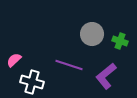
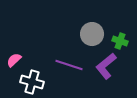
purple L-shape: moved 10 px up
